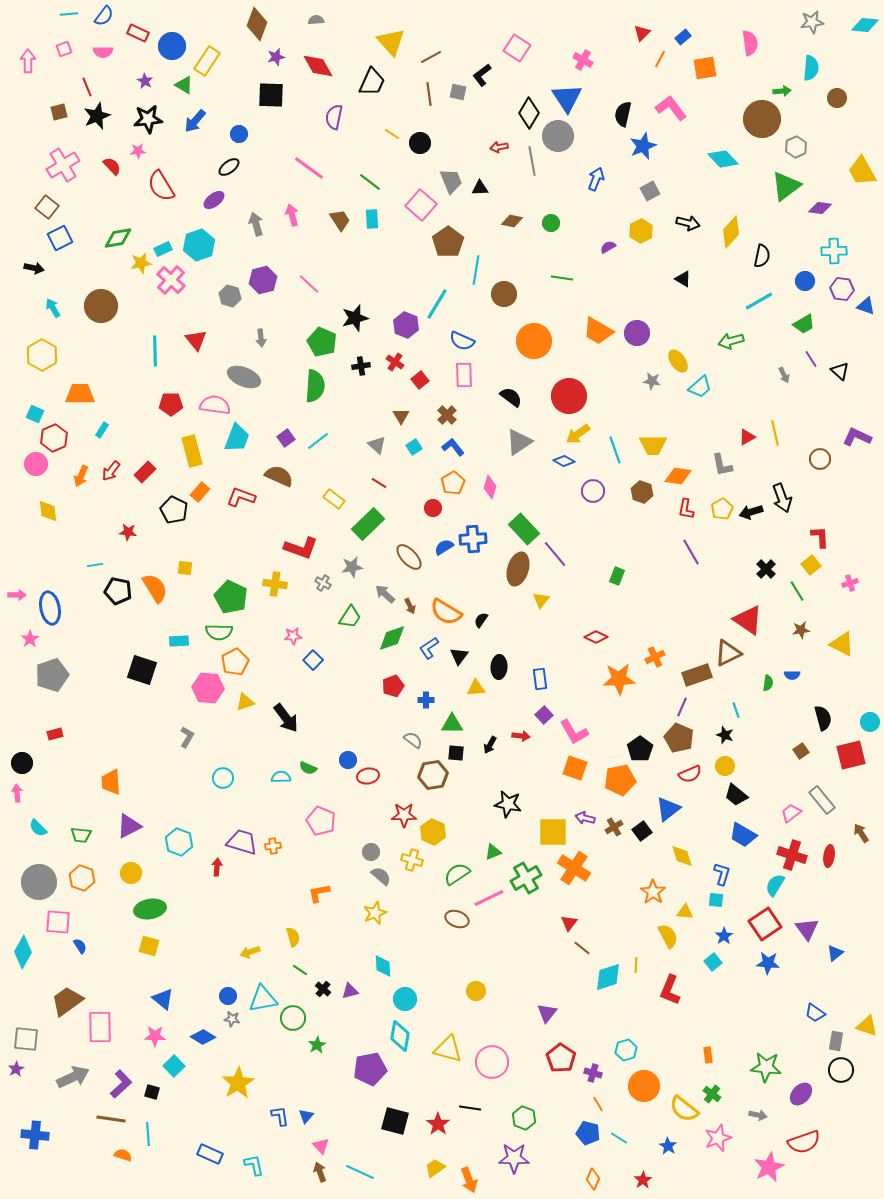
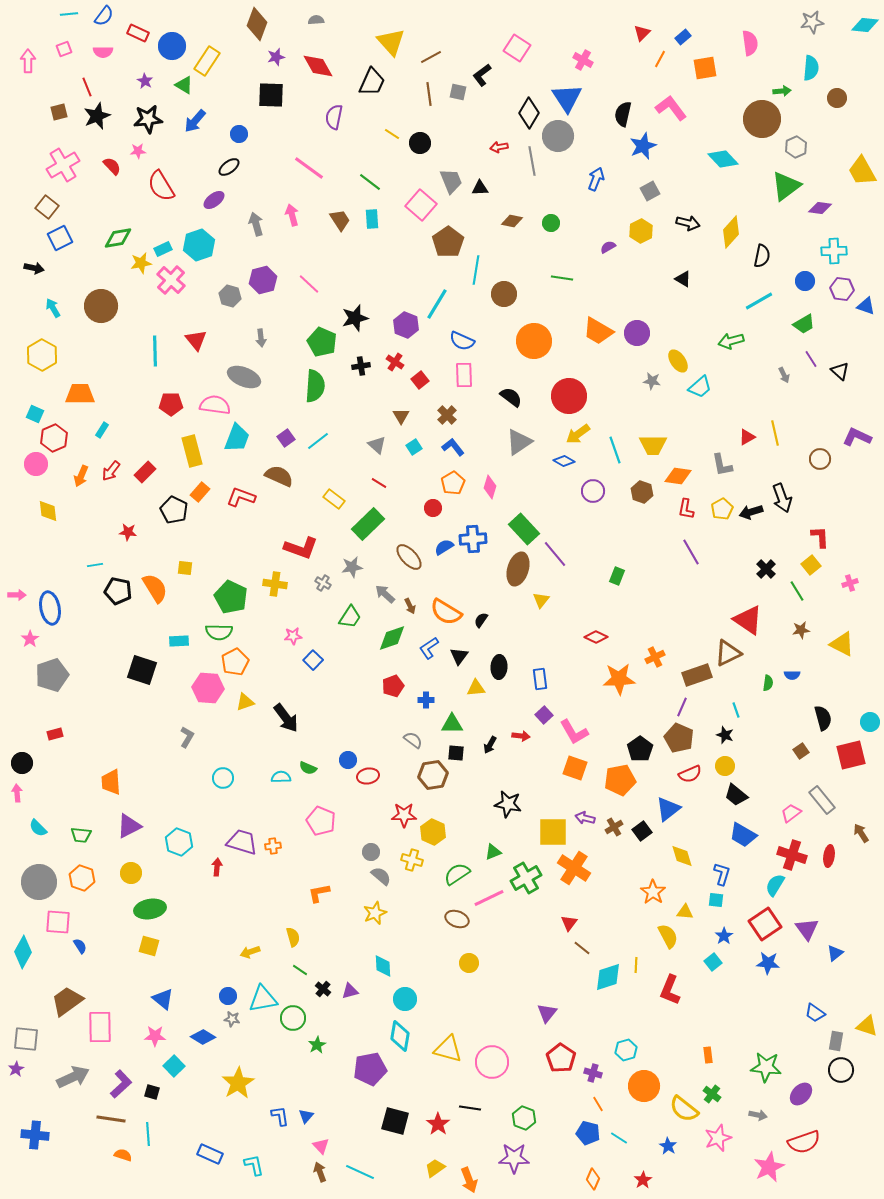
yellow circle at (476, 991): moved 7 px left, 28 px up
